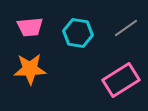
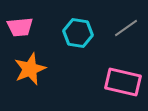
pink trapezoid: moved 10 px left
orange star: rotated 20 degrees counterclockwise
pink rectangle: moved 2 px right, 2 px down; rotated 45 degrees clockwise
